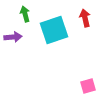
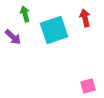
purple arrow: rotated 48 degrees clockwise
